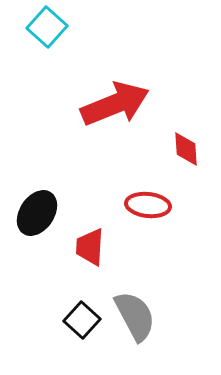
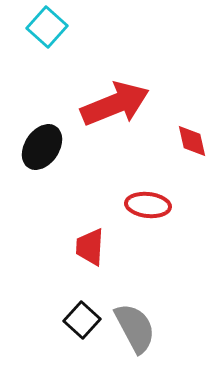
red diamond: moved 6 px right, 8 px up; rotated 9 degrees counterclockwise
black ellipse: moved 5 px right, 66 px up
gray semicircle: moved 12 px down
